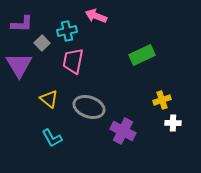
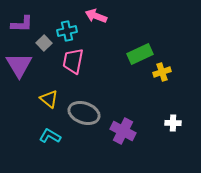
gray square: moved 2 px right
green rectangle: moved 2 px left, 1 px up
yellow cross: moved 28 px up
gray ellipse: moved 5 px left, 6 px down
cyan L-shape: moved 2 px left, 2 px up; rotated 150 degrees clockwise
